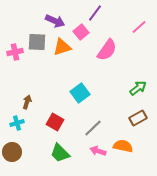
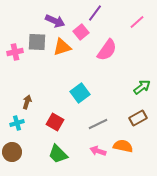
pink line: moved 2 px left, 5 px up
green arrow: moved 4 px right, 1 px up
gray line: moved 5 px right, 4 px up; rotated 18 degrees clockwise
green trapezoid: moved 2 px left, 1 px down
